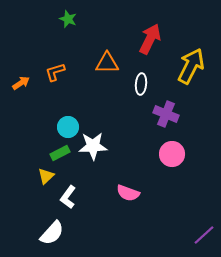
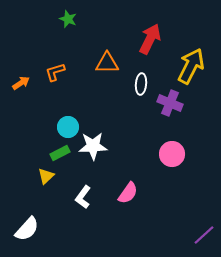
purple cross: moved 4 px right, 11 px up
pink semicircle: rotated 75 degrees counterclockwise
white L-shape: moved 15 px right
white semicircle: moved 25 px left, 4 px up
